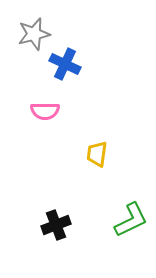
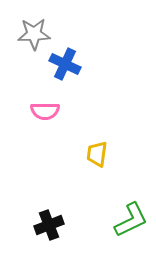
gray star: rotated 12 degrees clockwise
black cross: moved 7 px left
